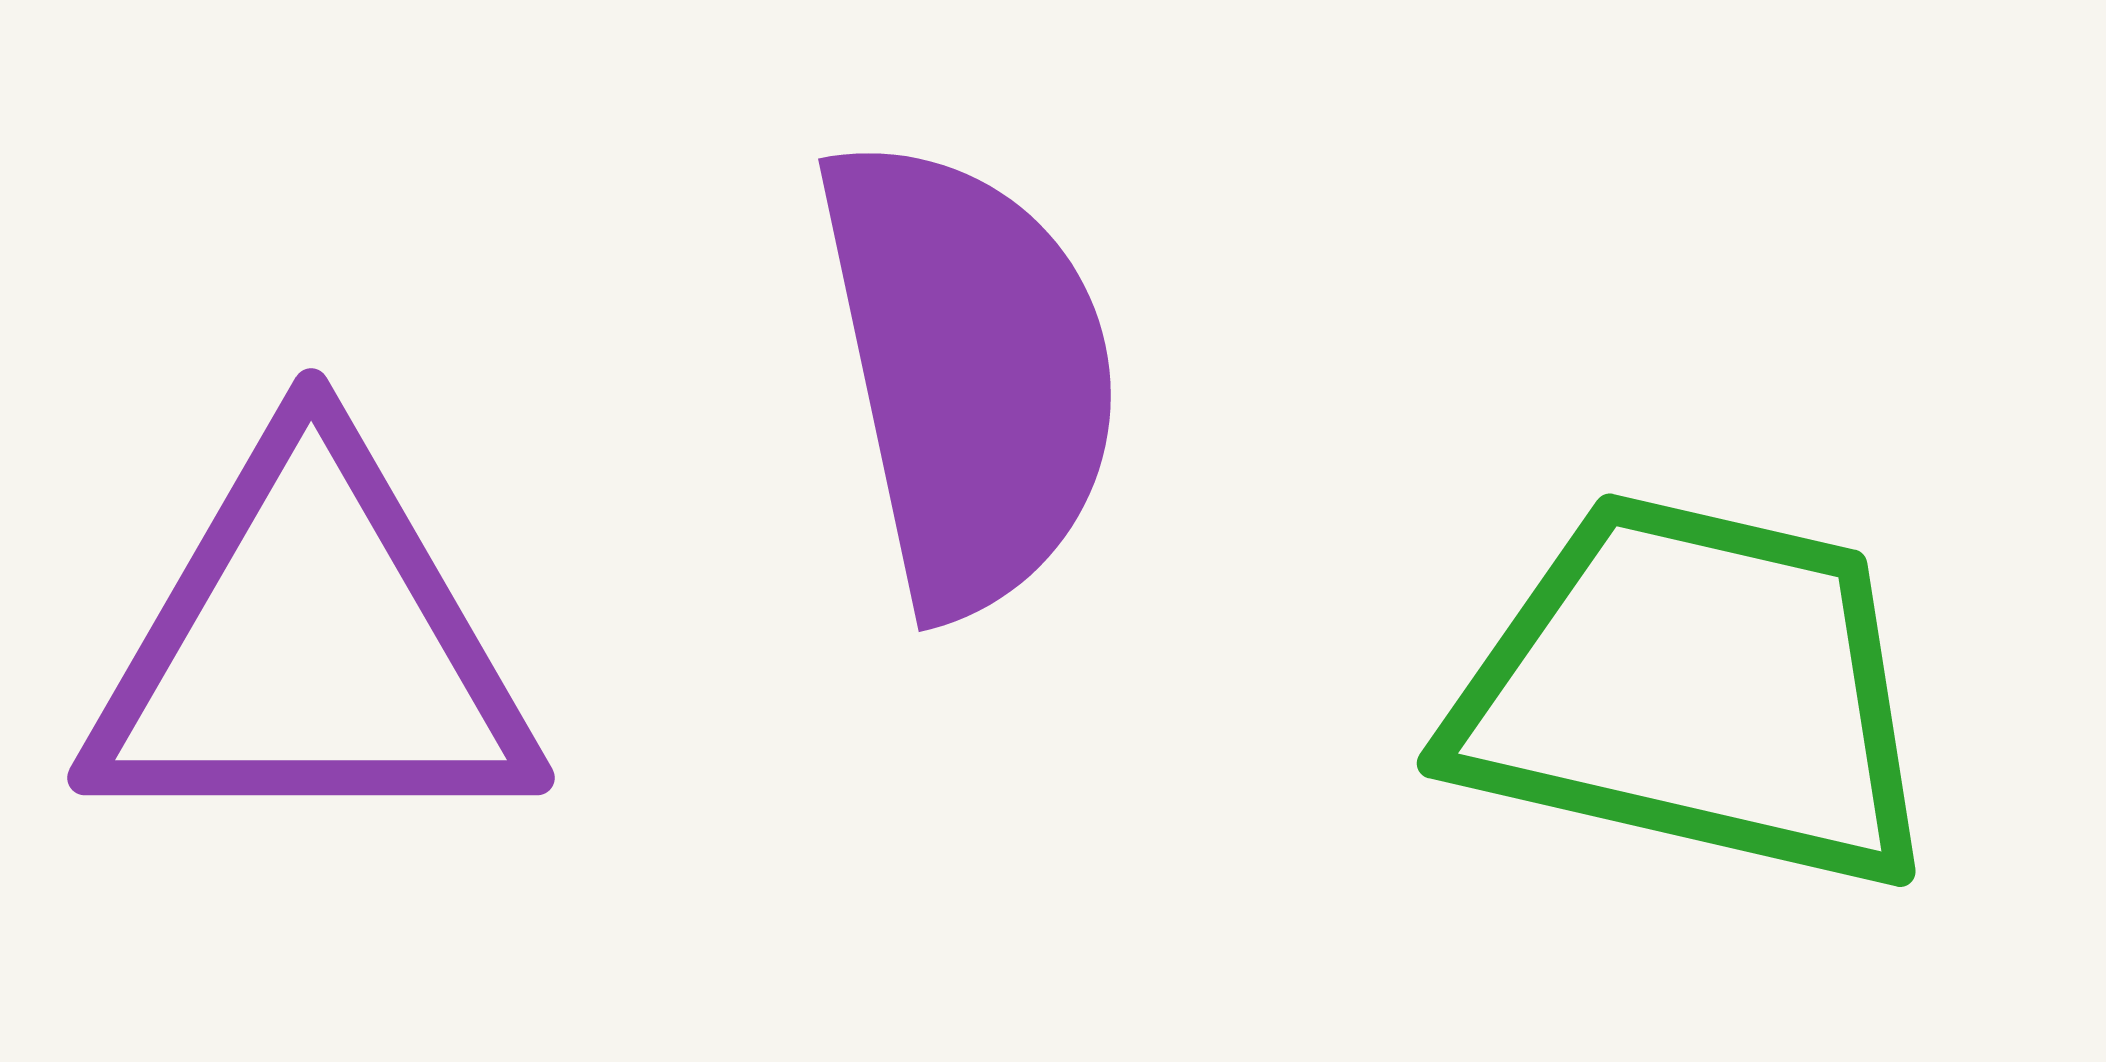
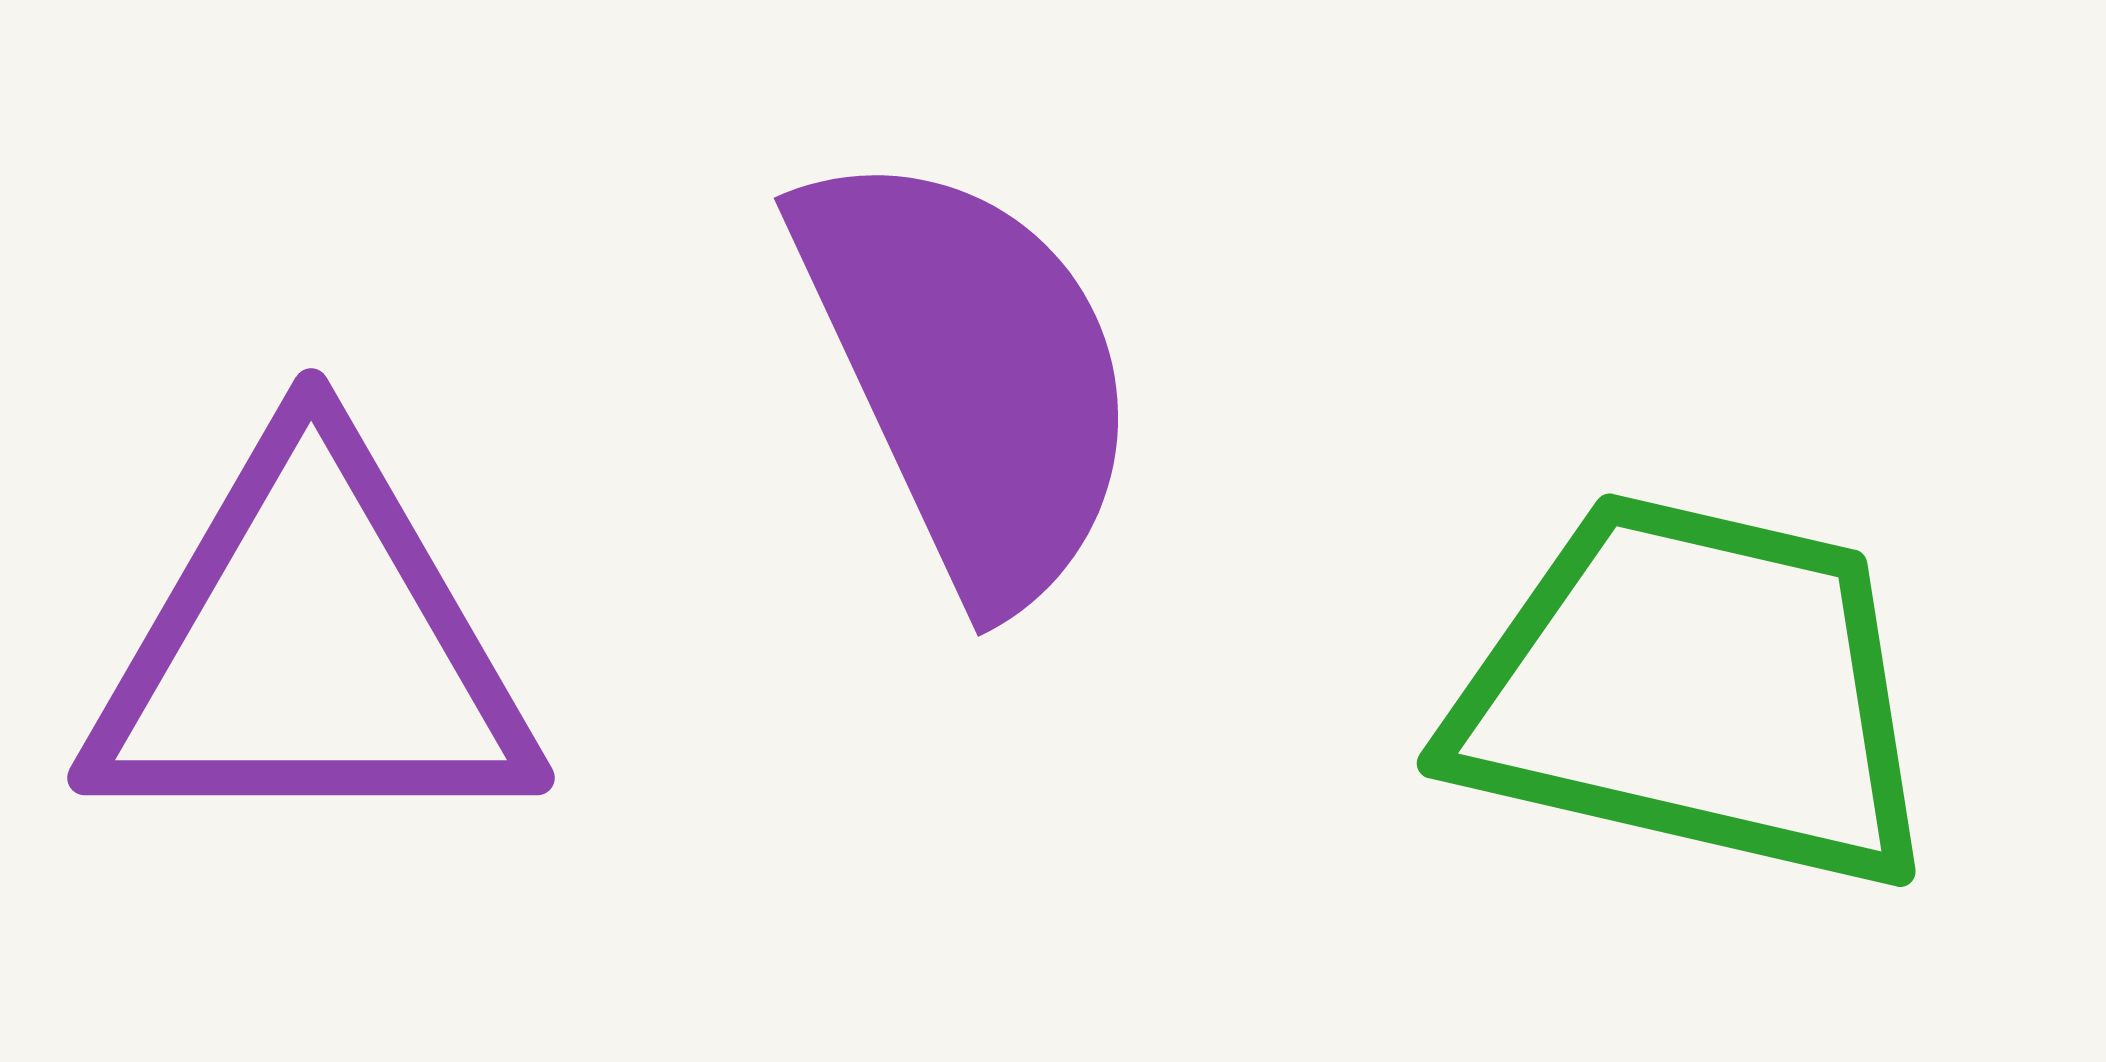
purple semicircle: rotated 13 degrees counterclockwise
